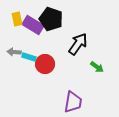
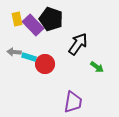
purple rectangle: rotated 15 degrees clockwise
